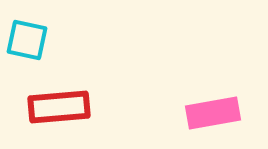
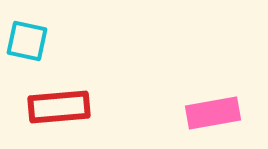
cyan square: moved 1 px down
